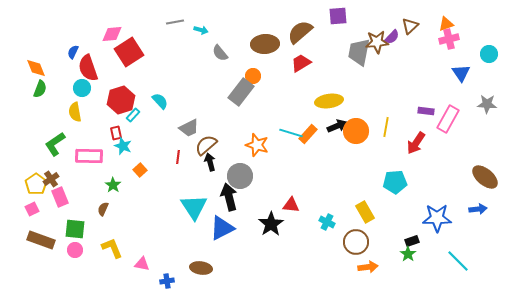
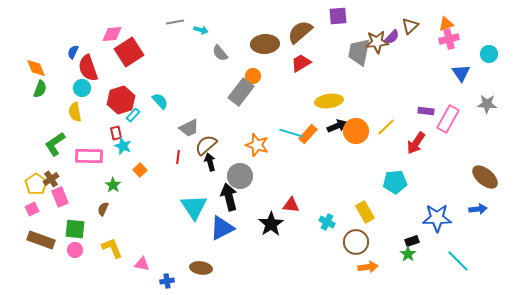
yellow line at (386, 127): rotated 36 degrees clockwise
